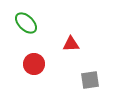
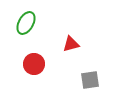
green ellipse: rotated 75 degrees clockwise
red triangle: rotated 12 degrees counterclockwise
